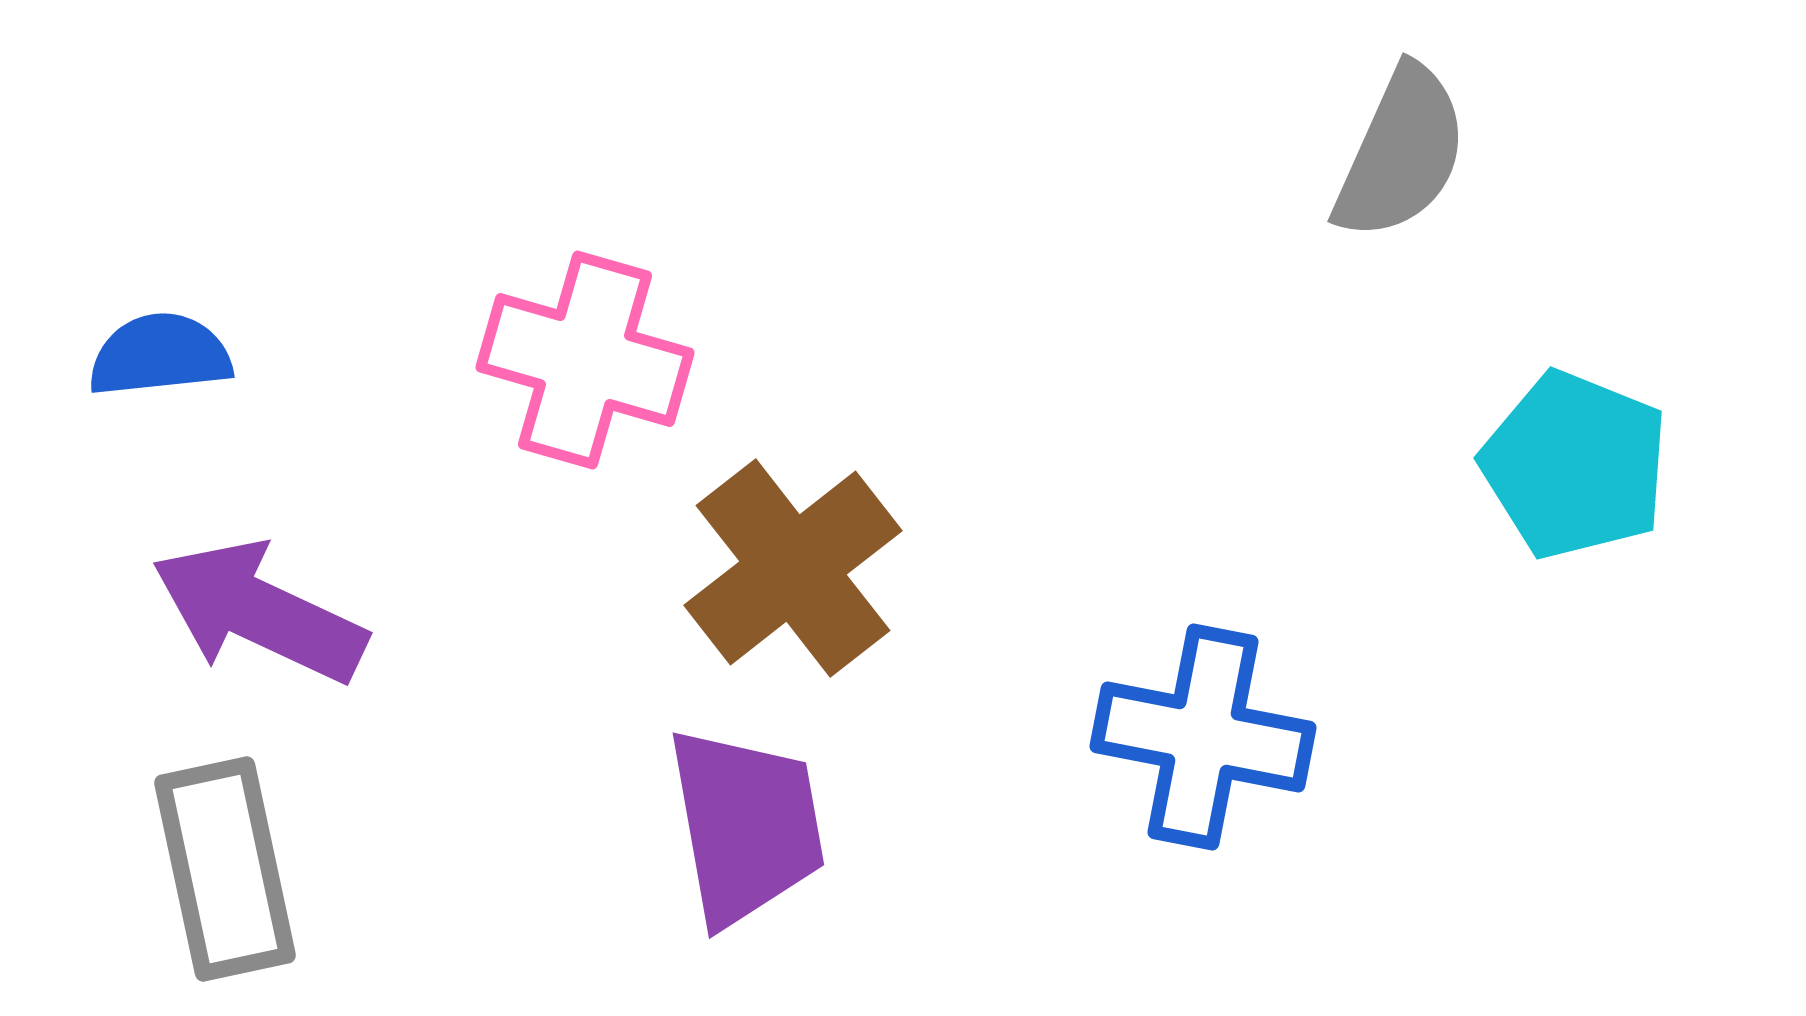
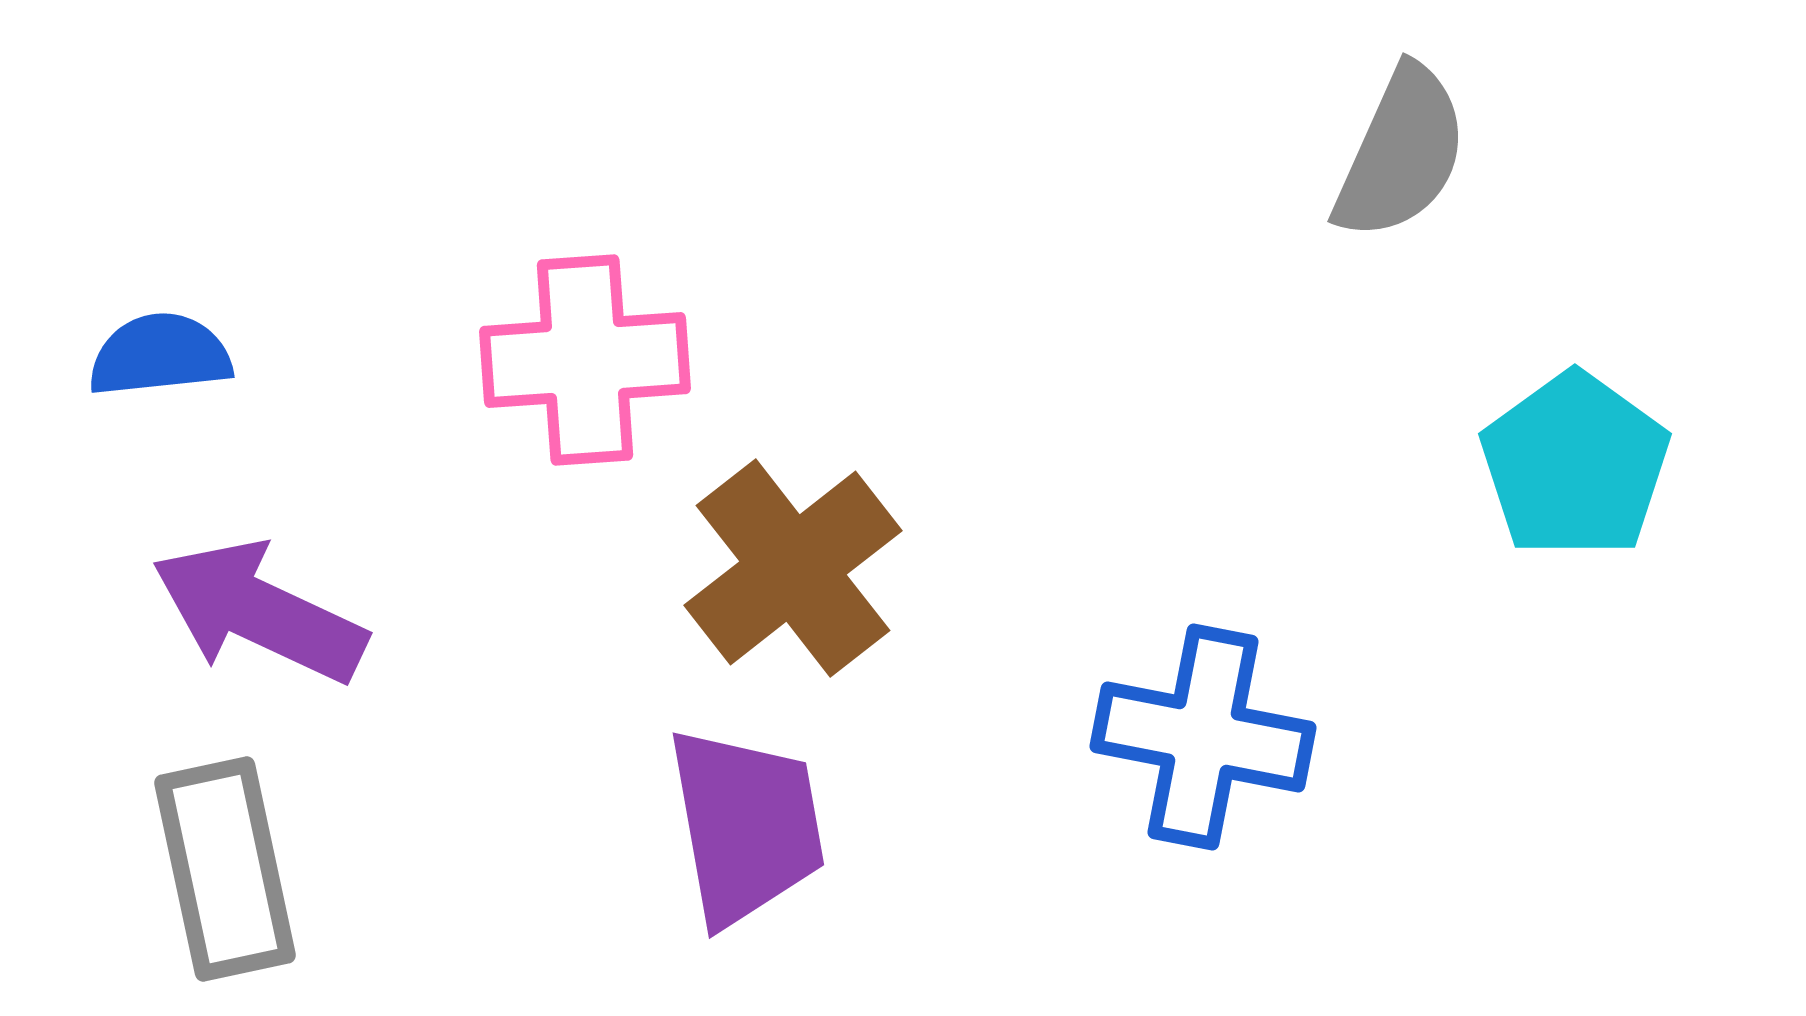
pink cross: rotated 20 degrees counterclockwise
cyan pentagon: rotated 14 degrees clockwise
